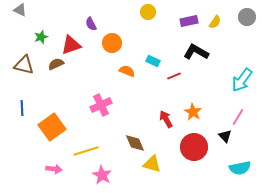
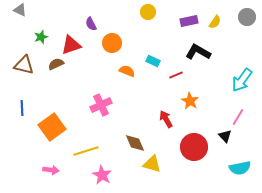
black L-shape: moved 2 px right
red line: moved 2 px right, 1 px up
orange star: moved 3 px left, 11 px up
pink arrow: moved 3 px left, 1 px down
